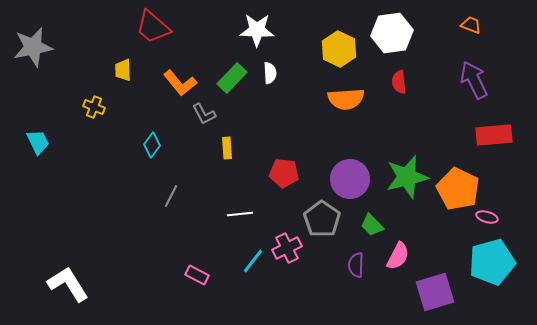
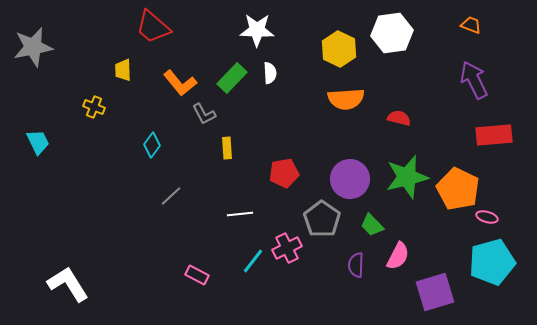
red semicircle: moved 36 px down; rotated 110 degrees clockwise
red pentagon: rotated 16 degrees counterclockwise
gray line: rotated 20 degrees clockwise
